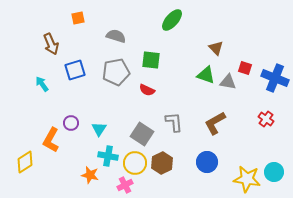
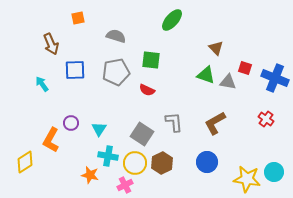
blue square: rotated 15 degrees clockwise
